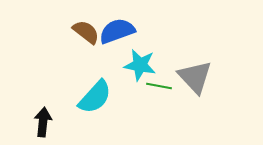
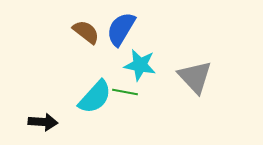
blue semicircle: moved 4 px right, 2 px up; rotated 39 degrees counterclockwise
green line: moved 34 px left, 6 px down
black arrow: rotated 88 degrees clockwise
